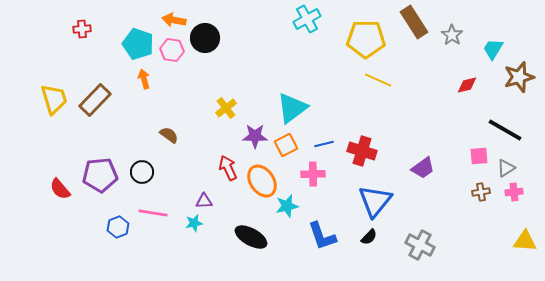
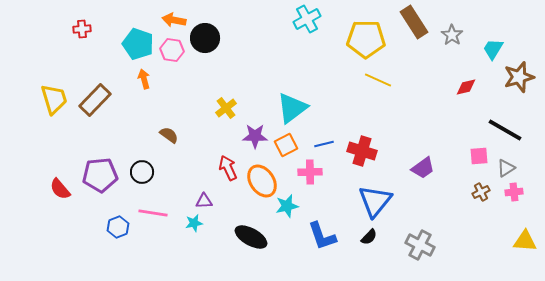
red diamond at (467, 85): moved 1 px left, 2 px down
pink cross at (313, 174): moved 3 px left, 2 px up
brown cross at (481, 192): rotated 18 degrees counterclockwise
